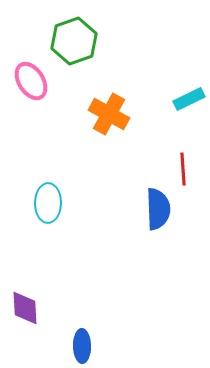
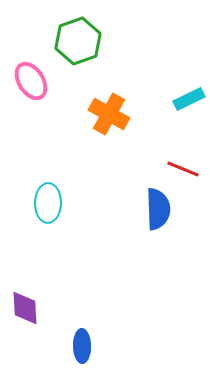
green hexagon: moved 4 px right
red line: rotated 64 degrees counterclockwise
